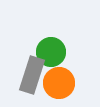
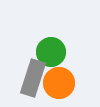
gray rectangle: moved 1 px right, 3 px down
